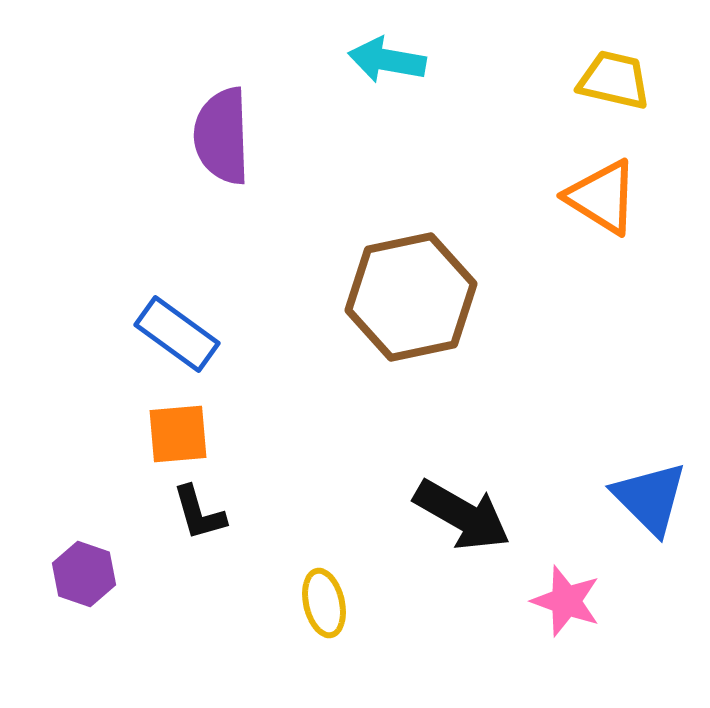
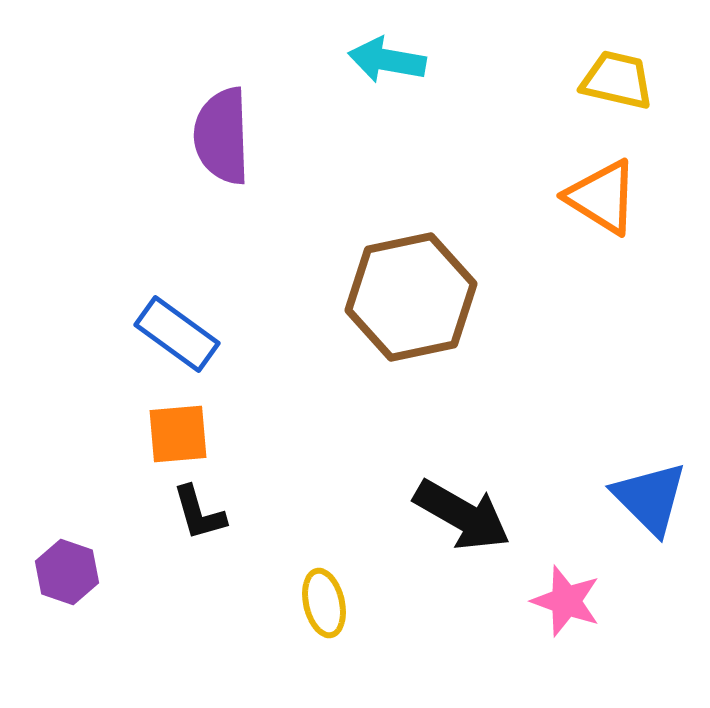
yellow trapezoid: moved 3 px right
purple hexagon: moved 17 px left, 2 px up
